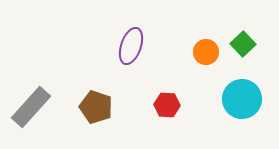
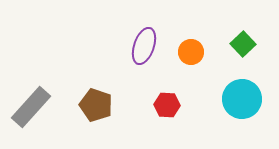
purple ellipse: moved 13 px right
orange circle: moved 15 px left
brown pentagon: moved 2 px up
